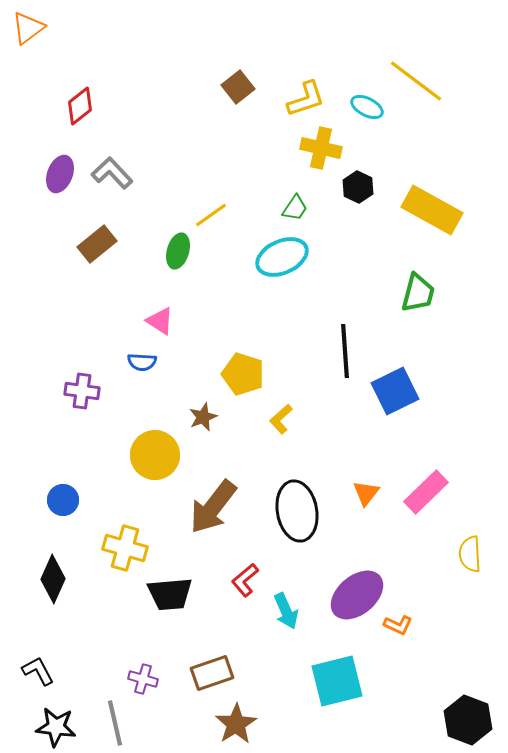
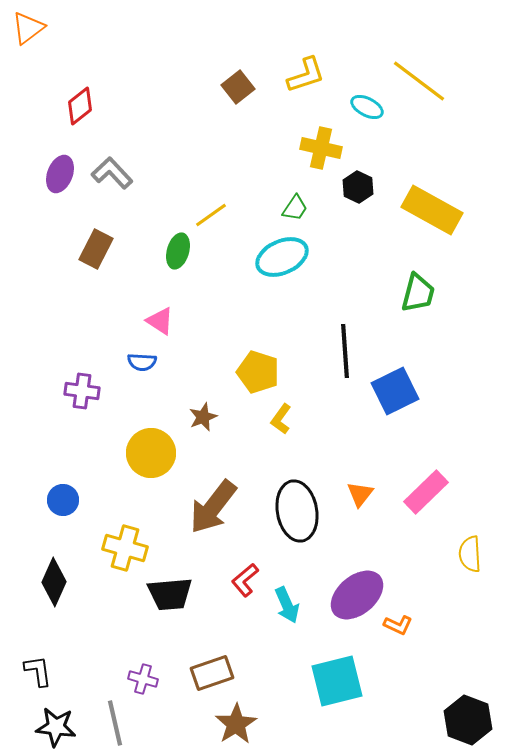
yellow line at (416, 81): moved 3 px right
yellow L-shape at (306, 99): moved 24 px up
brown rectangle at (97, 244): moved 1 px left, 5 px down; rotated 24 degrees counterclockwise
yellow pentagon at (243, 374): moved 15 px right, 2 px up
yellow L-shape at (281, 419): rotated 12 degrees counterclockwise
yellow circle at (155, 455): moved 4 px left, 2 px up
orange triangle at (366, 493): moved 6 px left, 1 px down
black diamond at (53, 579): moved 1 px right, 3 px down
cyan arrow at (286, 611): moved 1 px right, 6 px up
black L-shape at (38, 671): rotated 20 degrees clockwise
